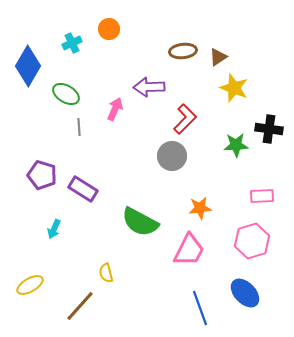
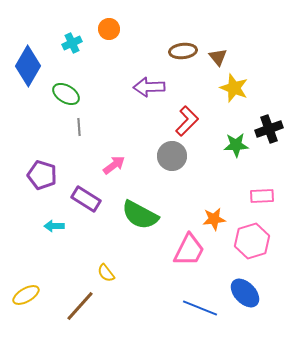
brown triangle: rotated 36 degrees counterclockwise
pink arrow: moved 1 px left, 56 px down; rotated 30 degrees clockwise
red L-shape: moved 2 px right, 2 px down
black cross: rotated 28 degrees counterclockwise
purple rectangle: moved 3 px right, 10 px down
orange star: moved 14 px right, 11 px down
green semicircle: moved 7 px up
cyan arrow: moved 3 px up; rotated 66 degrees clockwise
yellow semicircle: rotated 24 degrees counterclockwise
yellow ellipse: moved 4 px left, 10 px down
blue line: rotated 48 degrees counterclockwise
